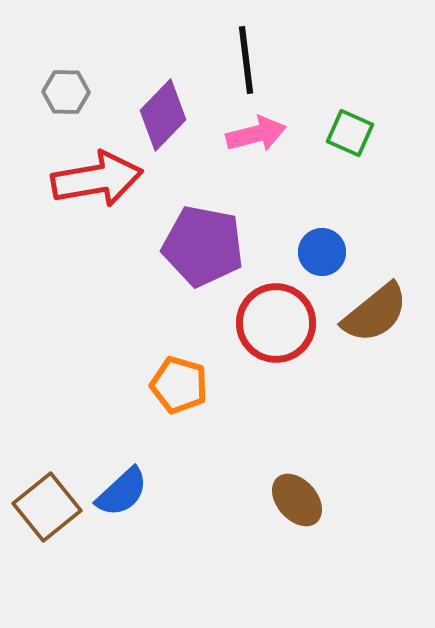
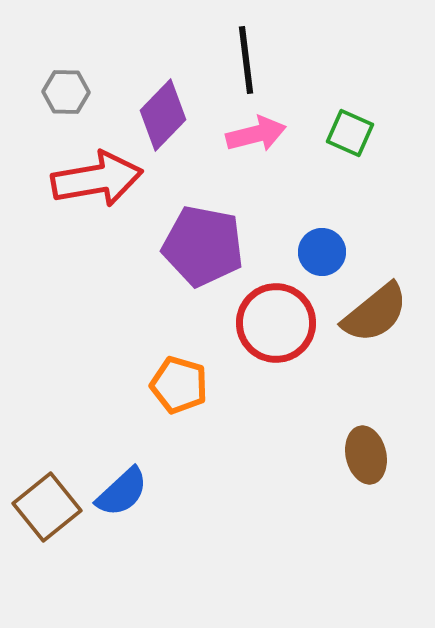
brown ellipse: moved 69 px right, 45 px up; rotated 28 degrees clockwise
